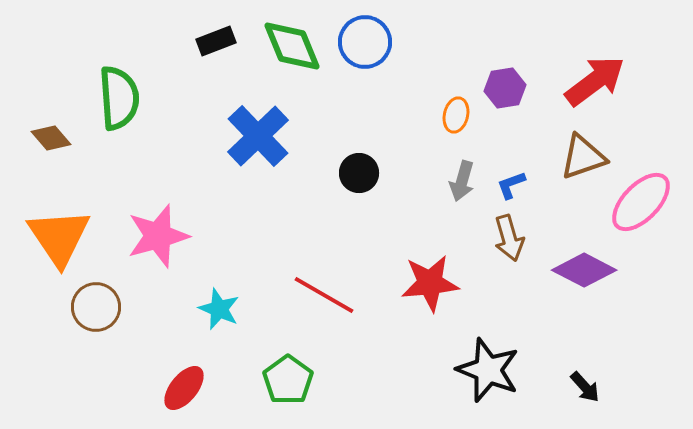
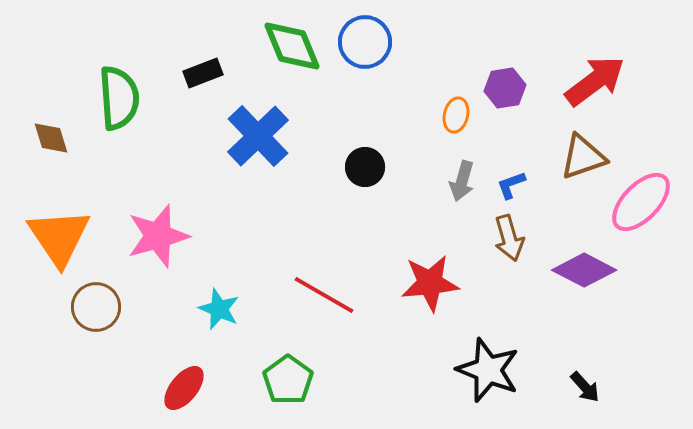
black rectangle: moved 13 px left, 32 px down
brown diamond: rotated 24 degrees clockwise
black circle: moved 6 px right, 6 px up
